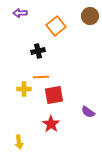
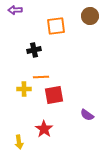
purple arrow: moved 5 px left, 3 px up
orange square: rotated 30 degrees clockwise
black cross: moved 4 px left, 1 px up
purple semicircle: moved 1 px left, 3 px down
red star: moved 7 px left, 5 px down
